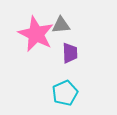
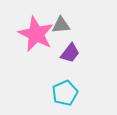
purple trapezoid: rotated 40 degrees clockwise
